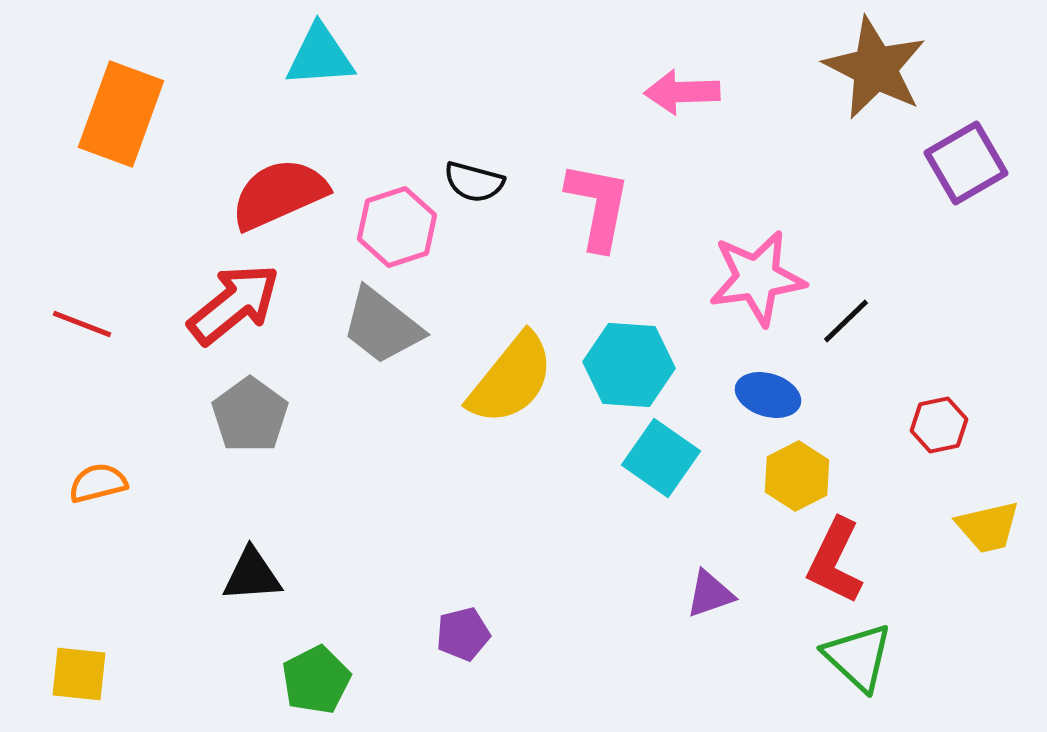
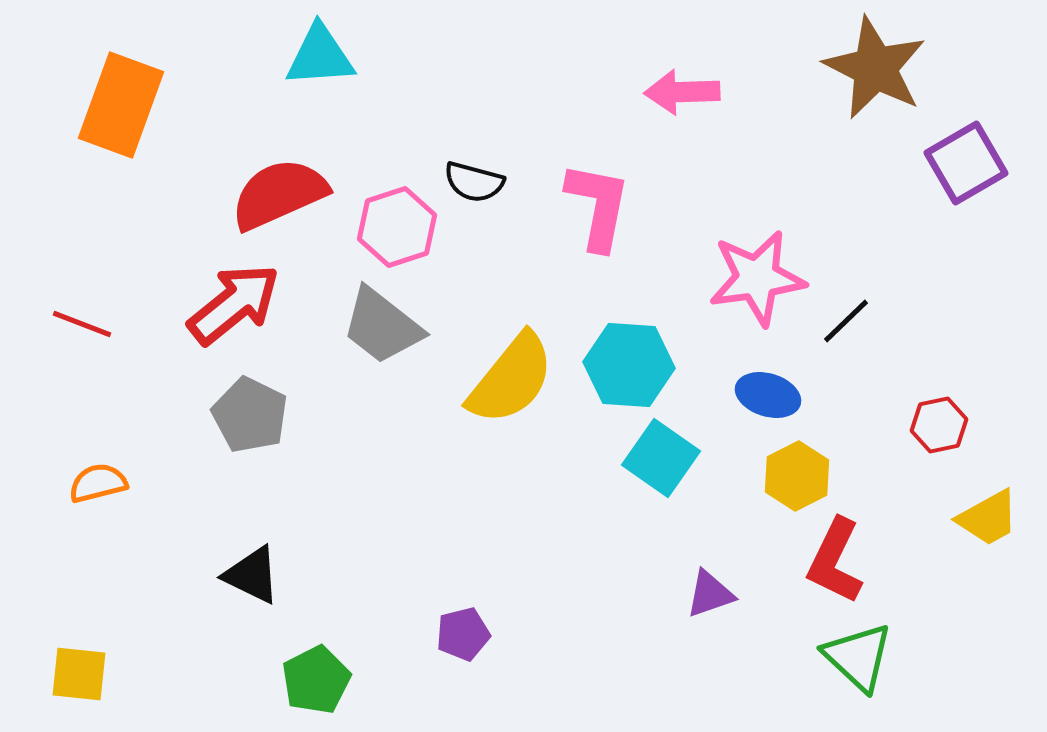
orange rectangle: moved 9 px up
gray pentagon: rotated 10 degrees counterclockwise
yellow trapezoid: moved 9 px up; rotated 16 degrees counterclockwise
black triangle: rotated 30 degrees clockwise
